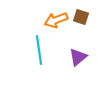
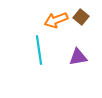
brown square: rotated 21 degrees clockwise
purple triangle: rotated 30 degrees clockwise
